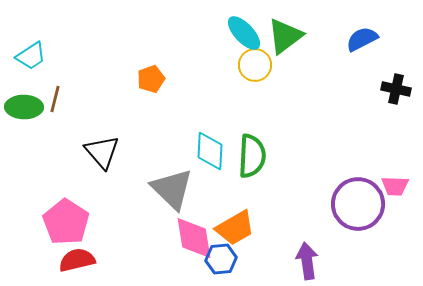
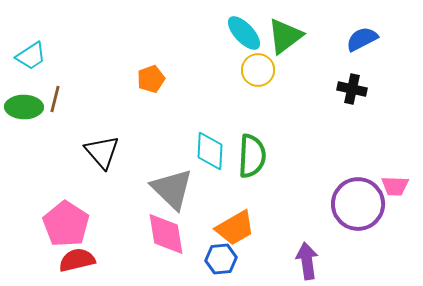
yellow circle: moved 3 px right, 5 px down
black cross: moved 44 px left
pink pentagon: moved 2 px down
pink diamond: moved 28 px left, 4 px up
